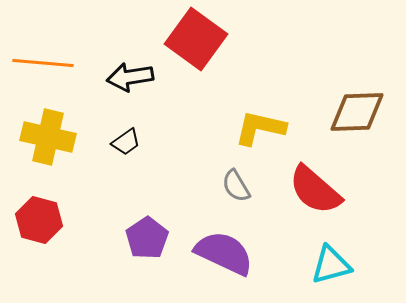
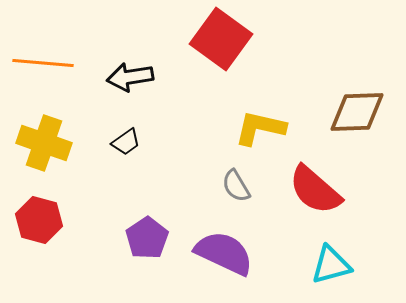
red square: moved 25 px right
yellow cross: moved 4 px left, 6 px down; rotated 6 degrees clockwise
